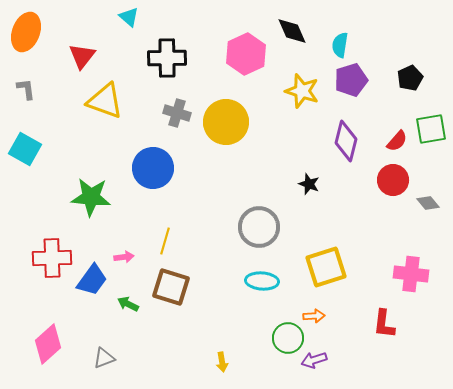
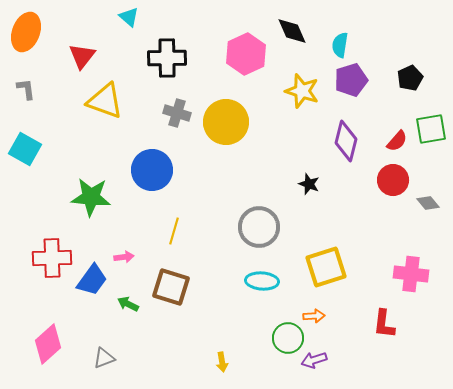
blue circle: moved 1 px left, 2 px down
yellow line: moved 9 px right, 10 px up
